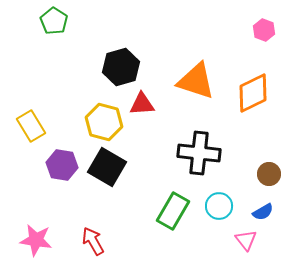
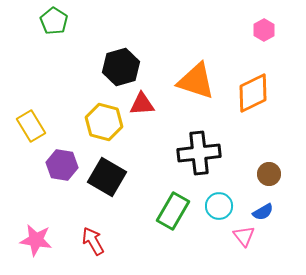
pink hexagon: rotated 10 degrees clockwise
black cross: rotated 12 degrees counterclockwise
black square: moved 10 px down
pink triangle: moved 2 px left, 4 px up
